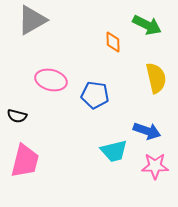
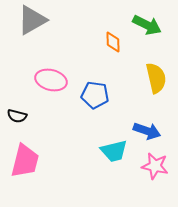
pink star: rotated 12 degrees clockwise
